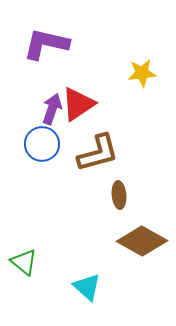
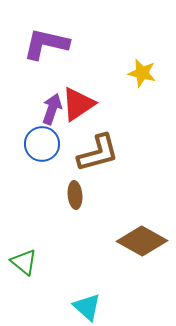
yellow star: rotated 20 degrees clockwise
brown ellipse: moved 44 px left
cyan triangle: moved 20 px down
